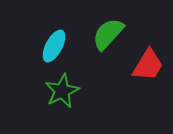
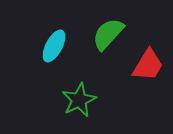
green star: moved 17 px right, 9 px down
